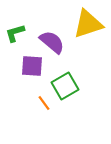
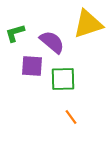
green square: moved 2 px left, 7 px up; rotated 28 degrees clockwise
orange line: moved 27 px right, 14 px down
